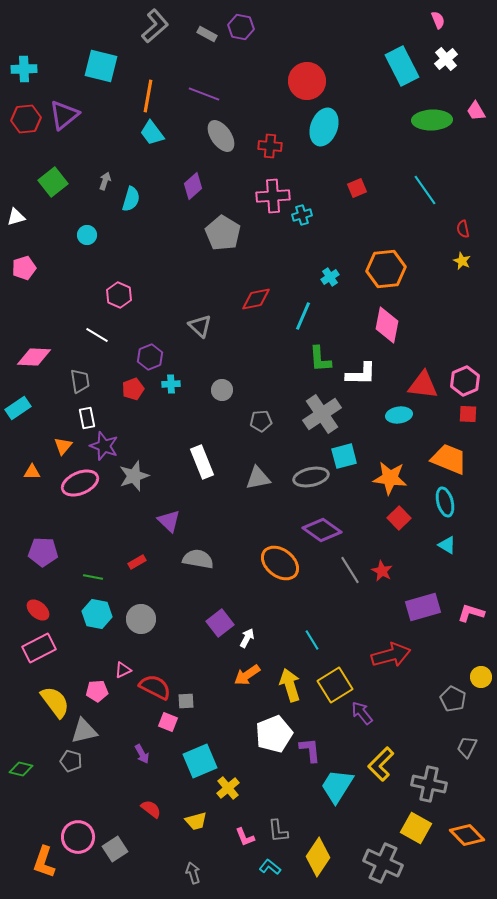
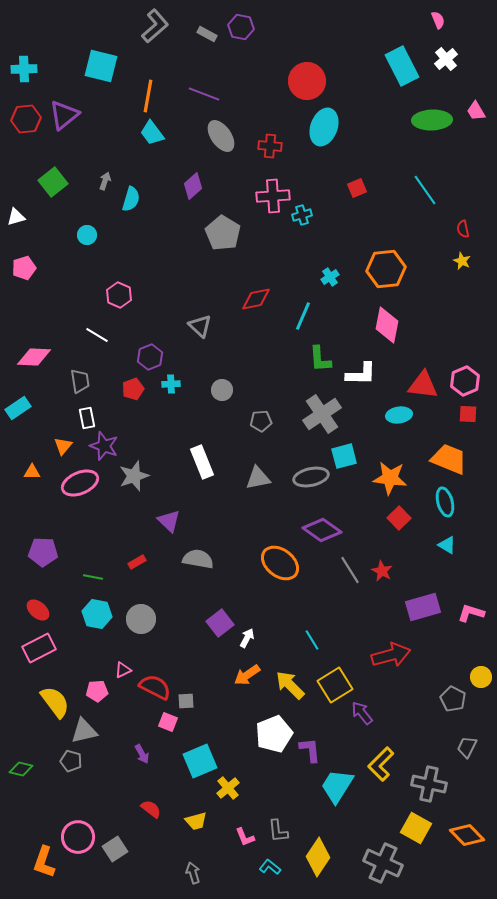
yellow arrow at (290, 685): rotated 28 degrees counterclockwise
